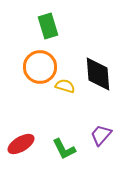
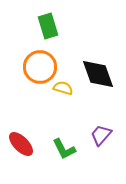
black diamond: rotated 15 degrees counterclockwise
yellow semicircle: moved 2 px left, 2 px down
red ellipse: rotated 76 degrees clockwise
